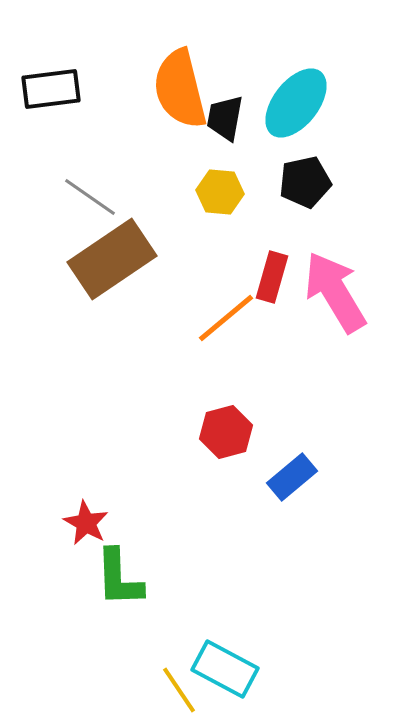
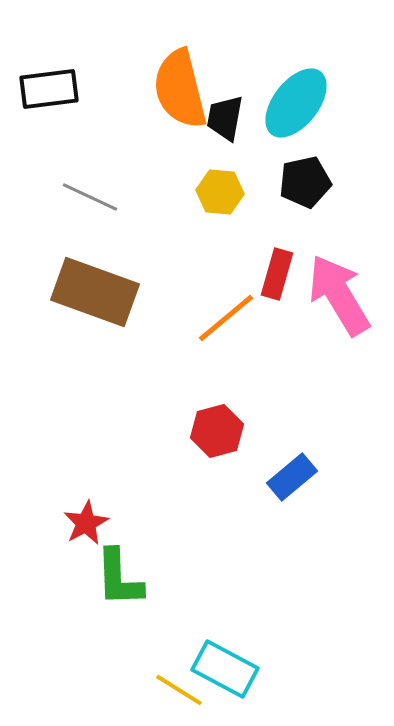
black rectangle: moved 2 px left
gray line: rotated 10 degrees counterclockwise
brown rectangle: moved 17 px left, 33 px down; rotated 54 degrees clockwise
red rectangle: moved 5 px right, 3 px up
pink arrow: moved 4 px right, 3 px down
red hexagon: moved 9 px left, 1 px up
red star: rotated 15 degrees clockwise
yellow line: rotated 24 degrees counterclockwise
